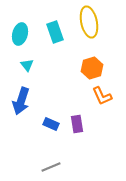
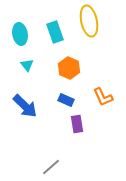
yellow ellipse: moved 1 px up
cyan ellipse: rotated 25 degrees counterclockwise
orange hexagon: moved 23 px left; rotated 20 degrees counterclockwise
orange L-shape: moved 1 px right, 1 px down
blue arrow: moved 4 px right, 5 px down; rotated 64 degrees counterclockwise
blue rectangle: moved 15 px right, 24 px up
gray line: rotated 18 degrees counterclockwise
